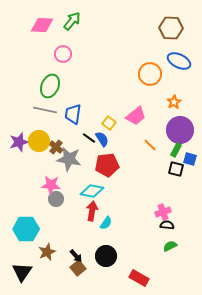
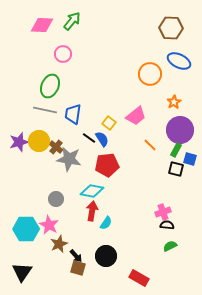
pink star: moved 2 px left, 40 px down; rotated 24 degrees clockwise
brown star: moved 12 px right, 8 px up
brown square: rotated 35 degrees counterclockwise
